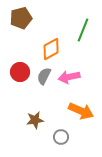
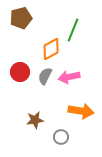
green line: moved 10 px left
gray semicircle: moved 1 px right
orange arrow: rotated 15 degrees counterclockwise
